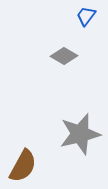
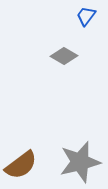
gray star: moved 28 px down
brown semicircle: moved 2 px left, 1 px up; rotated 24 degrees clockwise
